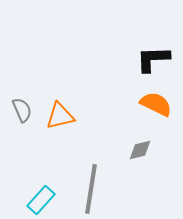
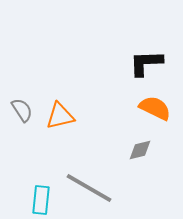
black L-shape: moved 7 px left, 4 px down
orange semicircle: moved 1 px left, 4 px down
gray semicircle: rotated 10 degrees counterclockwise
gray line: moved 2 px left, 1 px up; rotated 69 degrees counterclockwise
cyan rectangle: rotated 36 degrees counterclockwise
